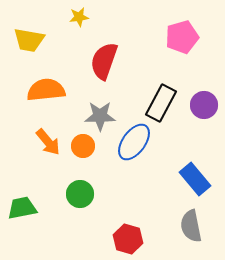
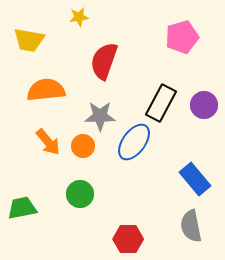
red hexagon: rotated 16 degrees counterclockwise
